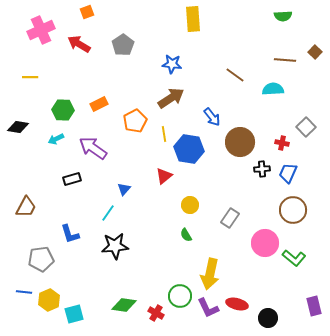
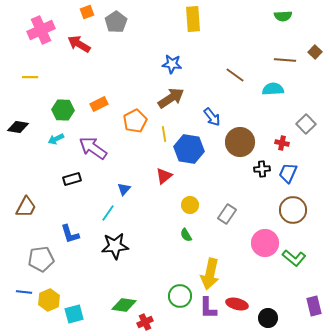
gray pentagon at (123, 45): moved 7 px left, 23 px up
gray square at (306, 127): moved 3 px up
gray rectangle at (230, 218): moved 3 px left, 4 px up
purple L-shape at (208, 308): rotated 25 degrees clockwise
red cross at (156, 313): moved 11 px left, 9 px down; rotated 35 degrees clockwise
